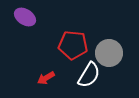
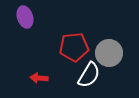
purple ellipse: rotated 40 degrees clockwise
red pentagon: moved 1 px right, 2 px down; rotated 12 degrees counterclockwise
red arrow: moved 7 px left; rotated 36 degrees clockwise
